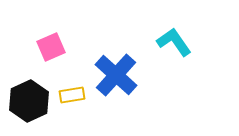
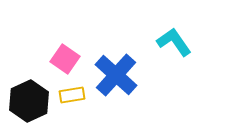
pink square: moved 14 px right, 12 px down; rotated 32 degrees counterclockwise
